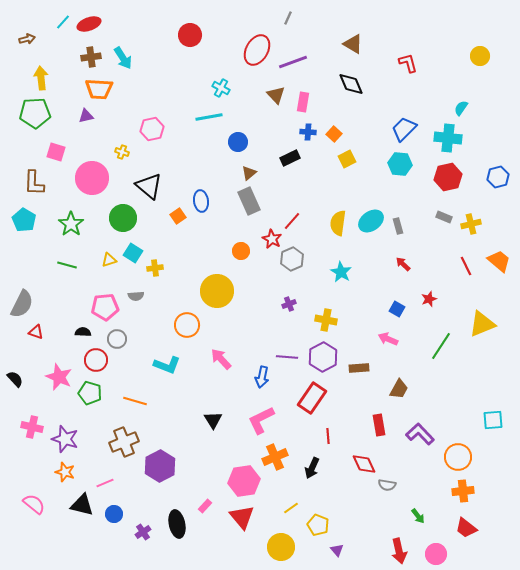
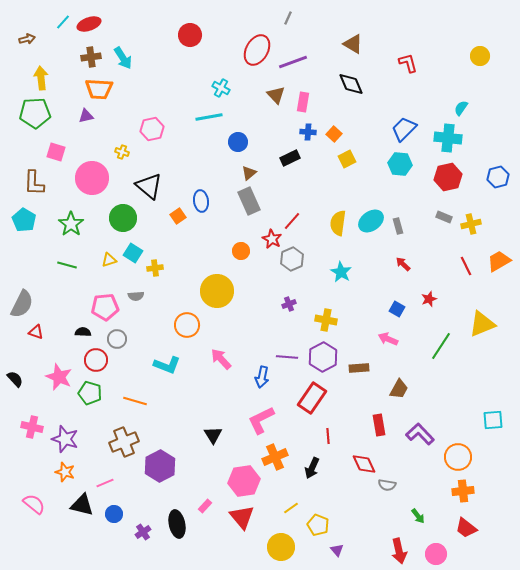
orange trapezoid at (499, 261): rotated 70 degrees counterclockwise
black triangle at (213, 420): moved 15 px down
